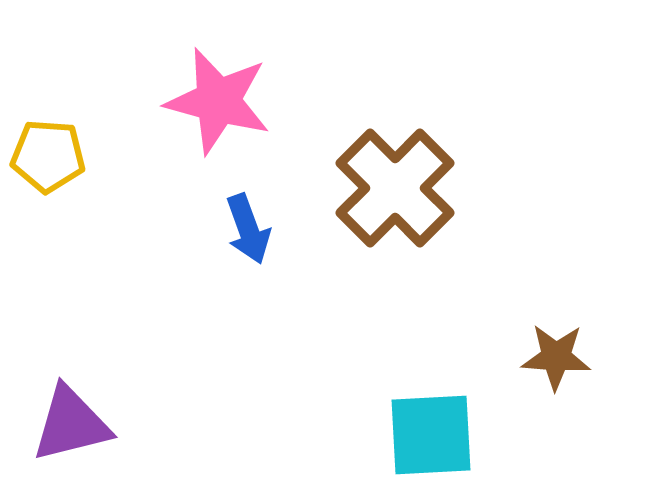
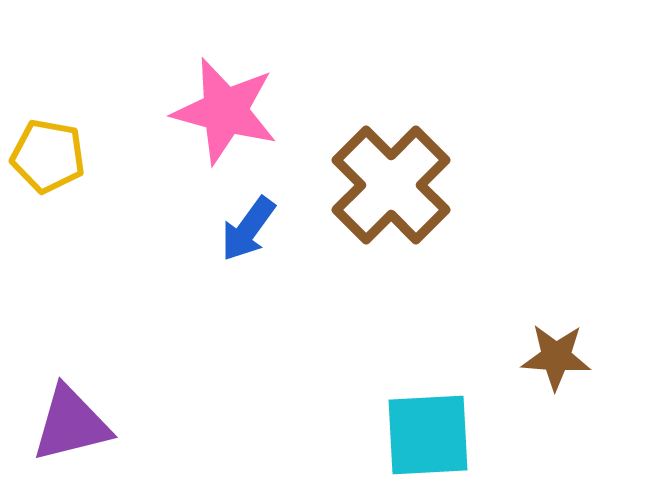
pink star: moved 7 px right, 10 px down
yellow pentagon: rotated 6 degrees clockwise
brown cross: moved 4 px left, 3 px up
blue arrow: rotated 56 degrees clockwise
cyan square: moved 3 px left
